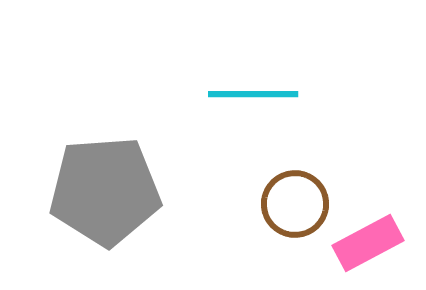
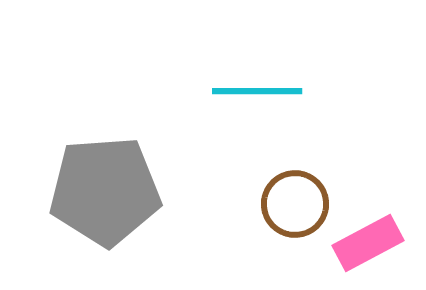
cyan line: moved 4 px right, 3 px up
